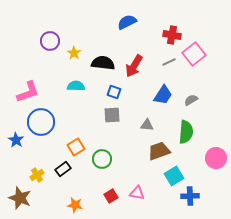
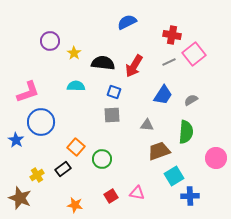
orange square: rotated 18 degrees counterclockwise
